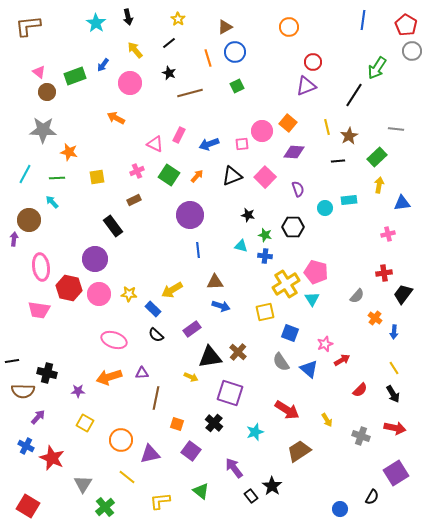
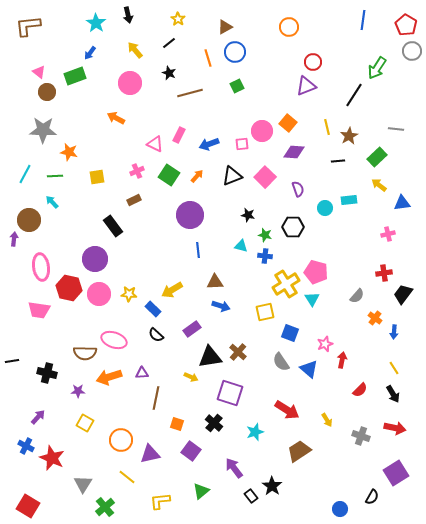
black arrow at (128, 17): moved 2 px up
blue arrow at (103, 65): moved 13 px left, 12 px up
green line at (57, 178): moved 2 px left, 2 px up
yellow arrow at (379, 185): rotated 63 degrees counterclockwise
red arrow at (342, 360): rotated 49 degrees counterclockwise
brown semicircle at (23, 391): moved 62 px right, 38 px up
green triangle at (201, 491): rotated 42 degrees clockwise
